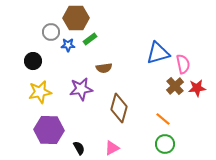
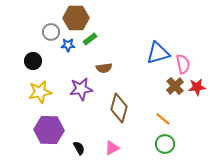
red star: moved 1 px up
